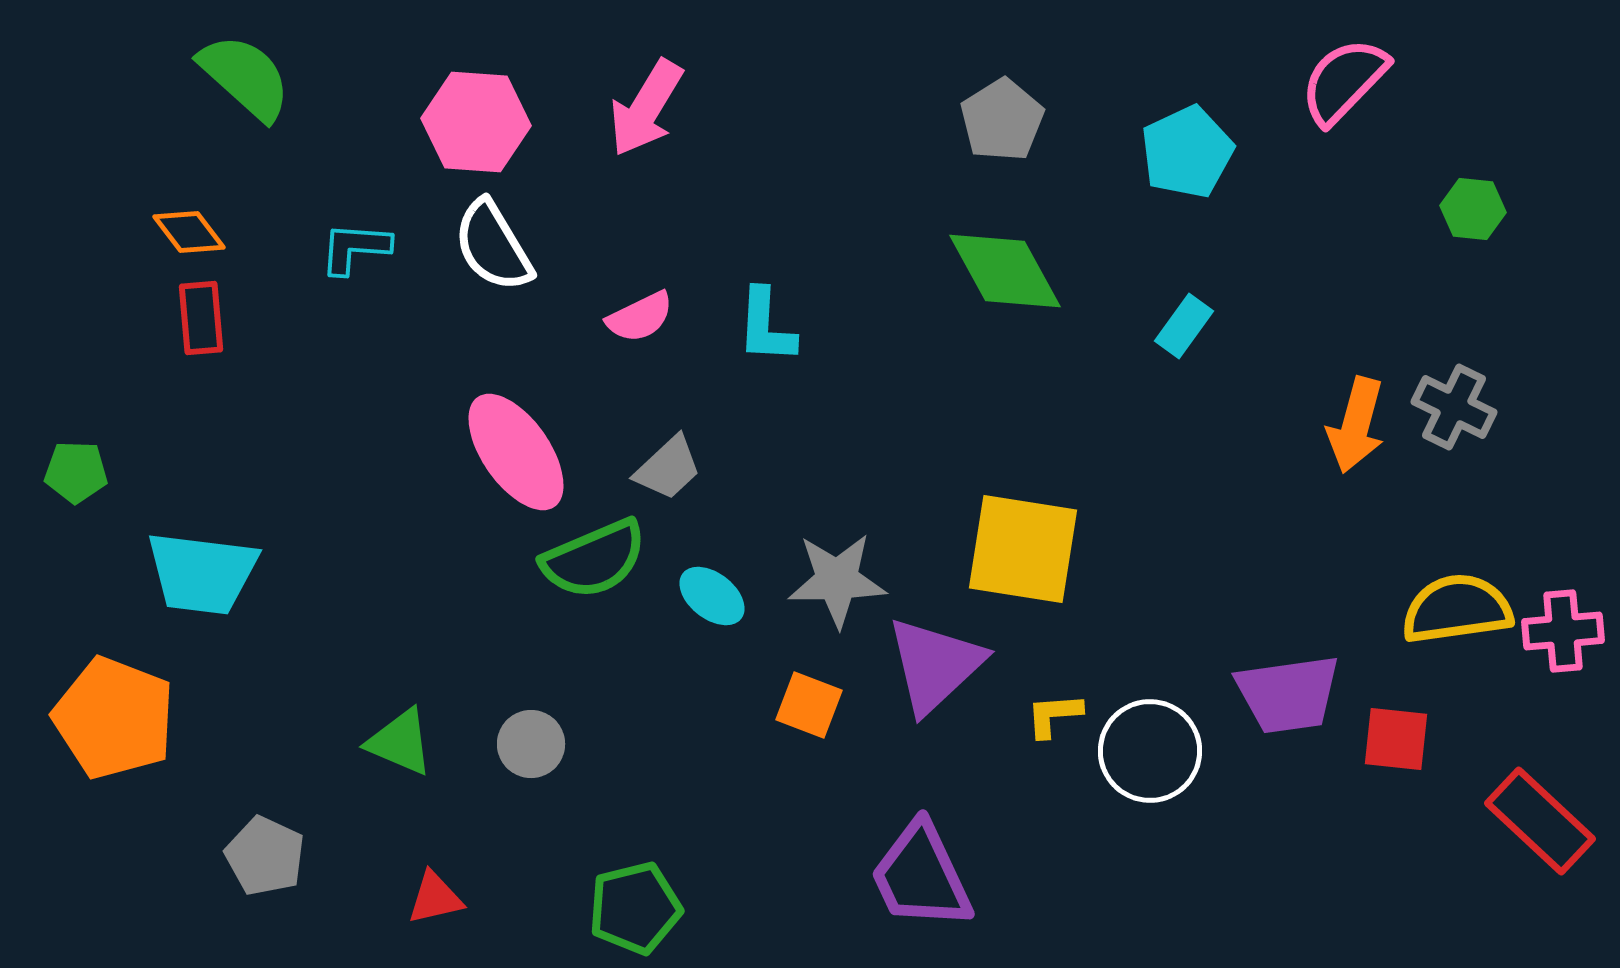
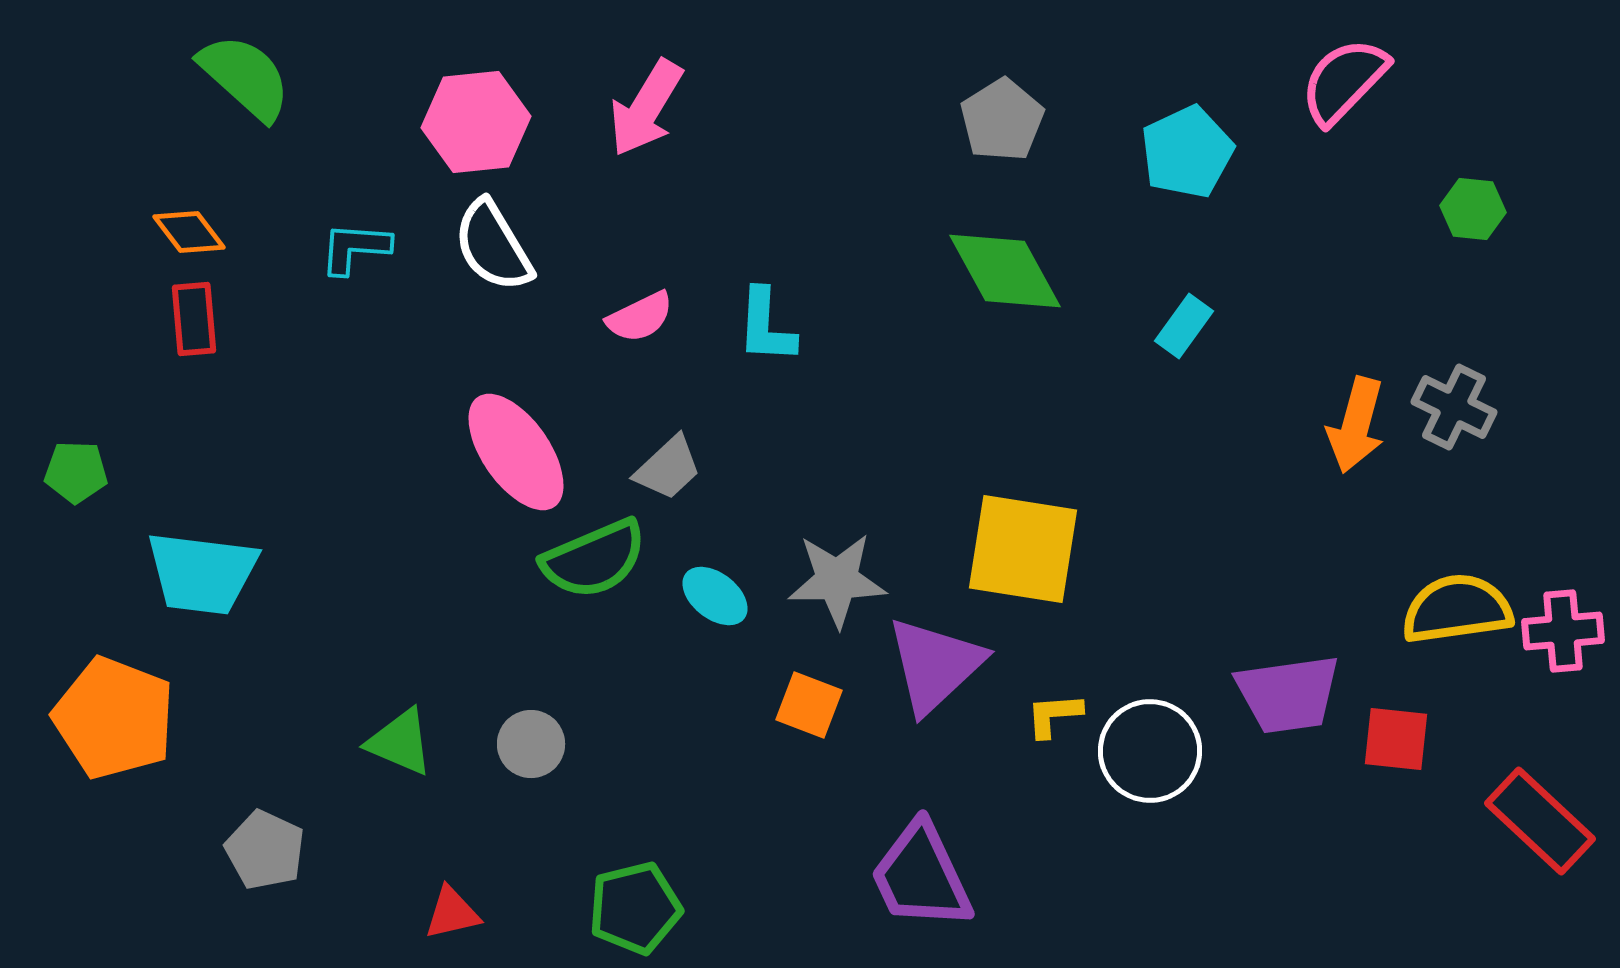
pink hexagon at (476, 122): rotated 10 degrees counterclockwise
red rectangle at (201, 318): moved 7 px left, 1 px down
cyan ellipse at (712, 596): moved 3 px right
gray pentagon at (265, 856): moved 6 px up
red triangle at (435, 898): moved 17 px right, 15 px down
